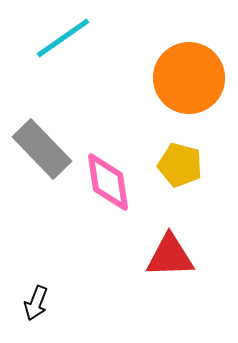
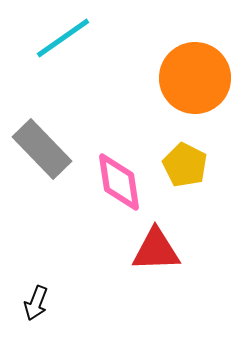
orange circle: moved 6 px right
yellow pentagon: moved 5 px right; rotated 12 degrees clockwise
pink diamond: moved 11 px right
red triangle: moved 14 px left, 6 px up
